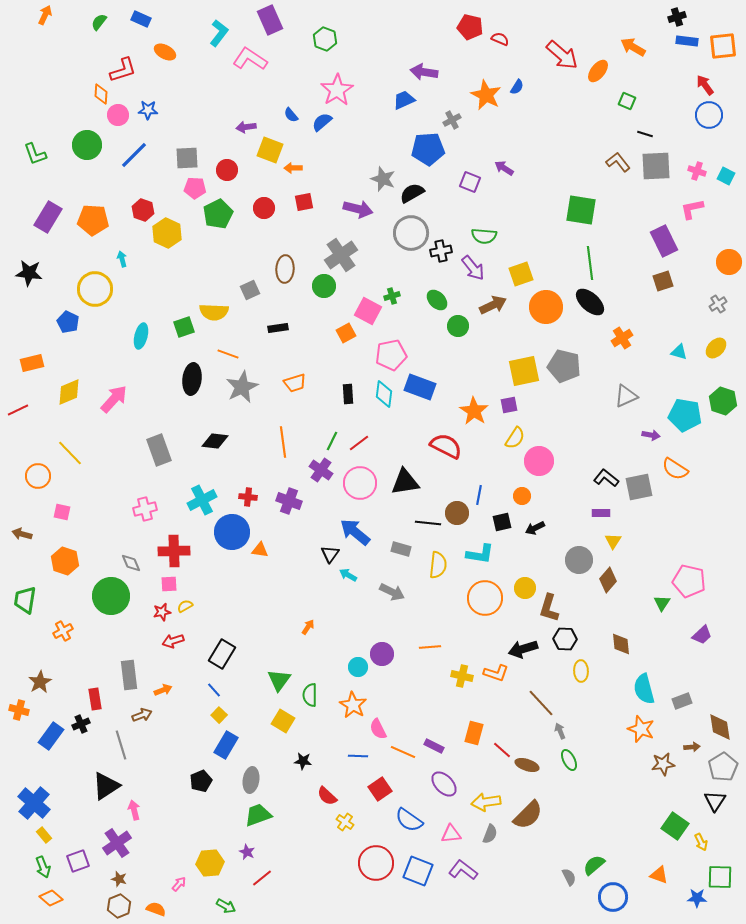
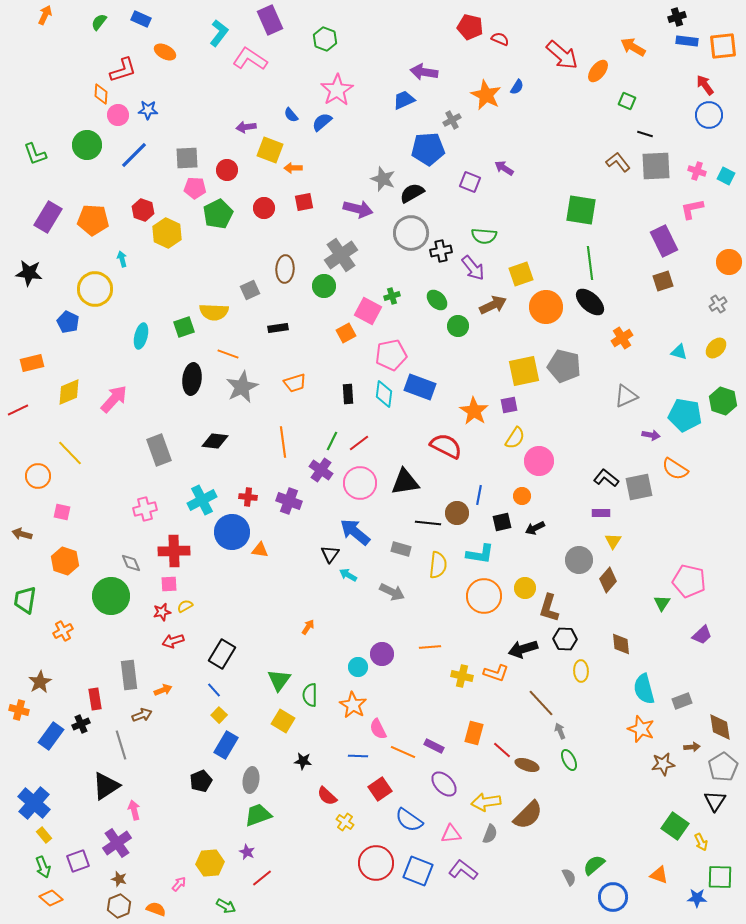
orange circle at (485, 598): moved 1 px left, 2 px up
